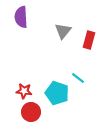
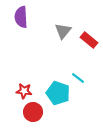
red rectangle: rotated 66 degrees counterclockwise
cyan pentagon: moved 1 px right
red circle: moved 2 px right
